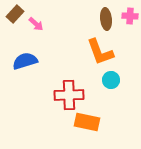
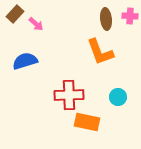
cyan circle: moved 7 px right, 17 px down
